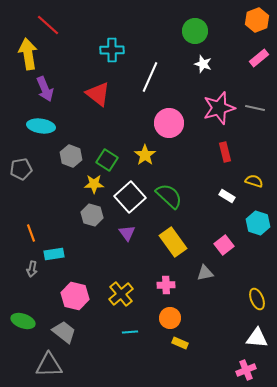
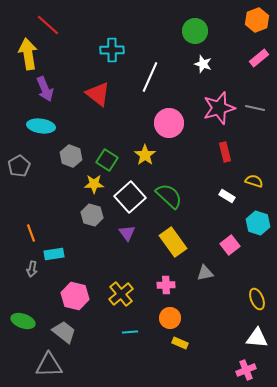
gray pentagon at (21, 169): moved 2 px left, 3 px up; rotated 20 degrees counterclockwise
pink square at (224, 245): moved 6 px right
